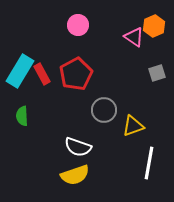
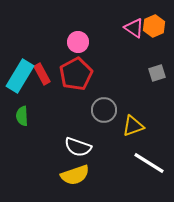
pink circle: moved 17 px down
pink triangle: moved 9 px up
cyan rectangle: moved 5 px down
white line: rotated 68 degrees counterclockwise
